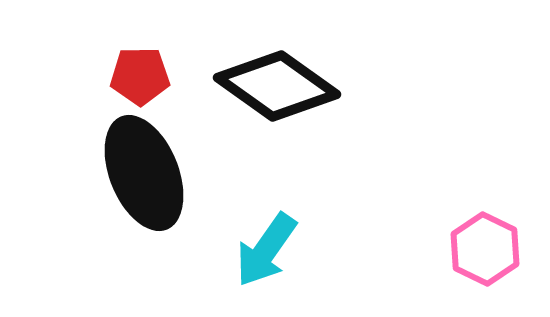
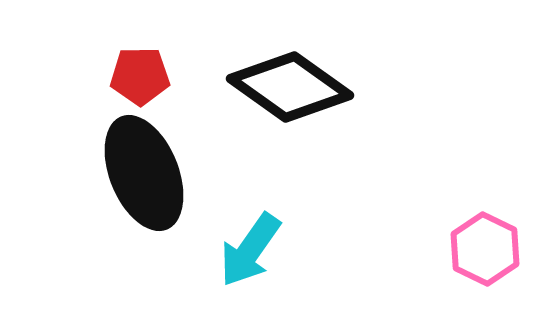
black diamond: moved 13 px right, 1 px down
cyan arrow: moved 16 px left
